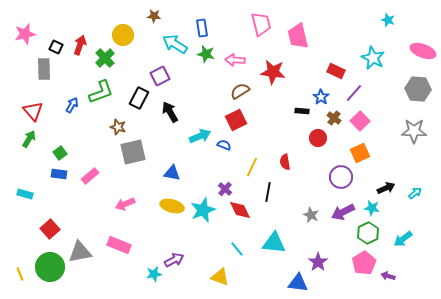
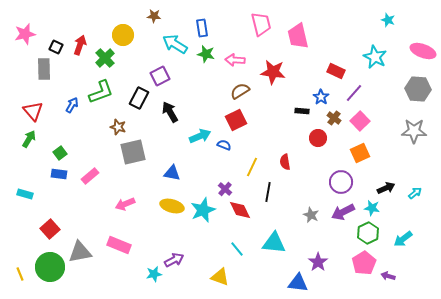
cyan star at (373, 58): moved 2 px right, 1 px up
purple circle at (341, 177): moved 5 px down
